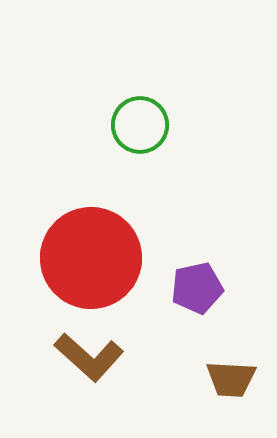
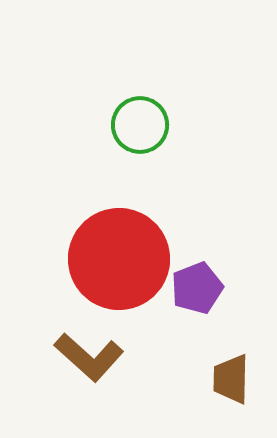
red circle: moved 28 px right, 1 px down
purple pentagon: rotated 9 degrees counterclockwise
brown trapezoid: rotated 88 degrees clockwise
